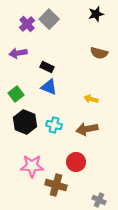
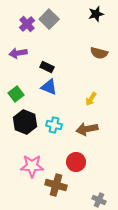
yellow arrow: rotated 72 degrees counterclockwise
